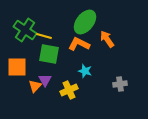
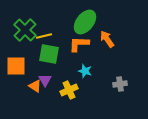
green cross: rotated 10 degrees clockwise
yellow line: rotated 28 degrees counterclockwise
orange L-shape: rotated 25 degrees counterclockwise
orange square: moved 1 px left, 1 px up
orange triangle: rotated 40 degrees counterclockwise
